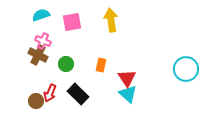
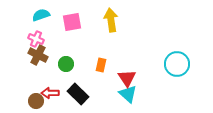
pink cross: moved 7 px left, 2 px up
cyan circle: moved 9 px left, 5 px up
red arrow: rotated 66 degrees clockwise
